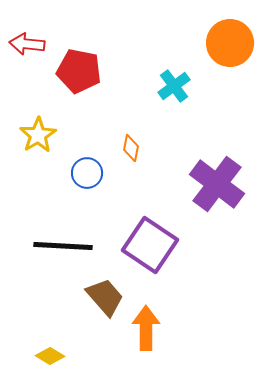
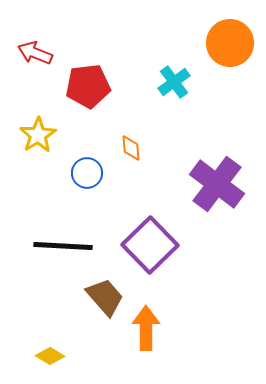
red arrow: moved 8 px right, 9 px down; rotated 16 degrees clockwise
red pentagon: moved 9 px right, 15 px down; rotated 18 degrees counterclockwise
cyan cross: moved 4 px up
orange diamond: rotated 16 degrees counterclockwise
purple square: rotated 12 degrees clockwise
